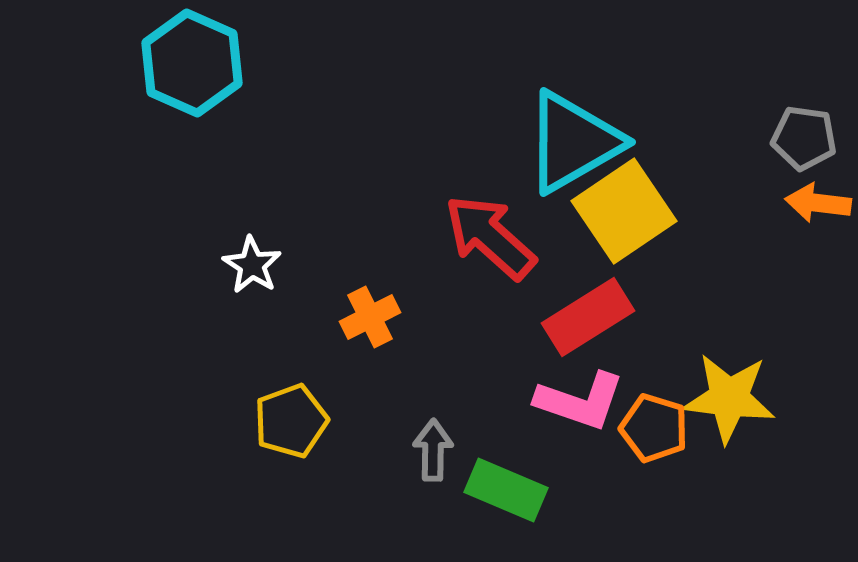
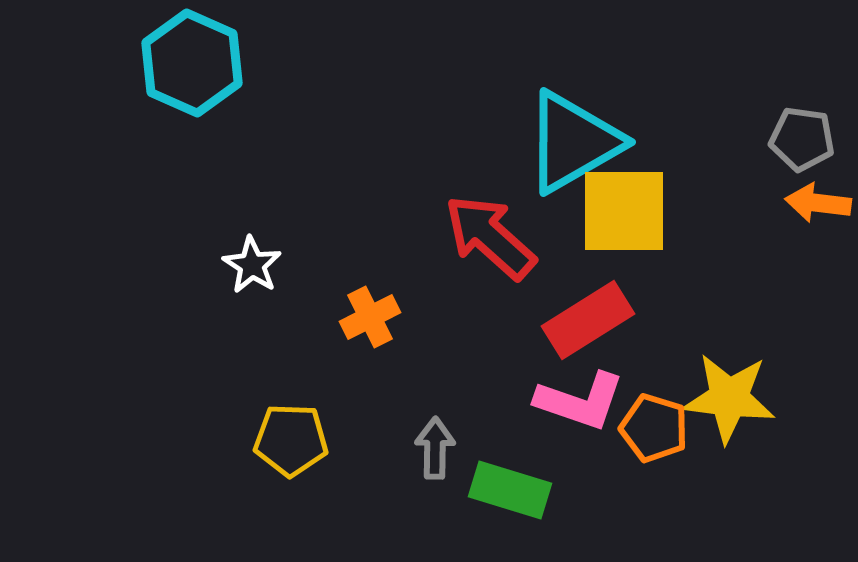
gray pentagon: moved 2 px left, 1 px down
yellow square: rotated 34 degrees clockwise
red rectangle: moved 3 px down
yellow pentagon: moved 19 px down; rotated 22 degrees clockwise
gray arrow: moved 2 px right, 2 px up
green rectangle: moved 4 px right; rotated 6 degrees counterclockwise
